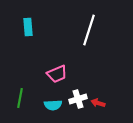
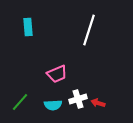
green line: moved 4 px down; rotated 30 degrees clockwise
